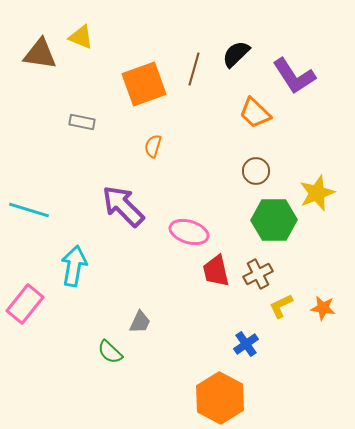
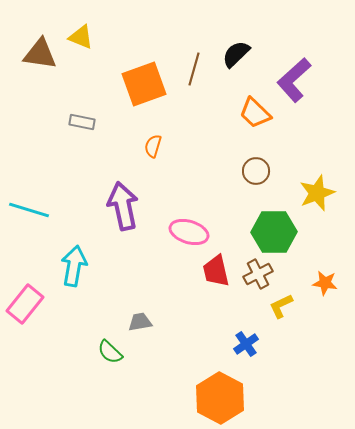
purple L-shape: moved 4 px down; rotated 81 degrees clockwise
purple arrow: rotated 33 degrees clockwise
green hexagon: moved 12 px down
orange star: moved 2 px right, 25 px up
gray trapezoid: rotated 125 degrees counterclockwise
